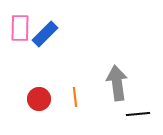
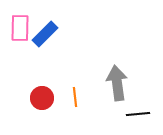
red circle: moved 3 px right, 1 px up
